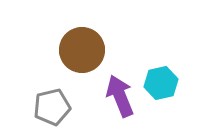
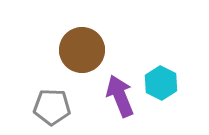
cyan hexagon: rotated 20 degrees counterclockwise
gray pentagon: rotated 15 degrees clockwise
